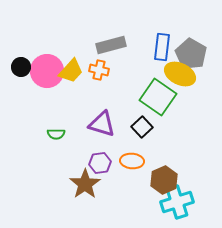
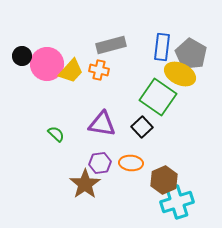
black circle: moved 1 px right, 11 px up
pink circle: moved 7 px up
purple triangle: rotated 8 degrees counterclockwise
green semicircle: rotated 138 degrees counterclockwise
orange ellipse: moved 1 px left, 2 px down
